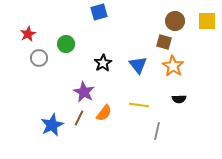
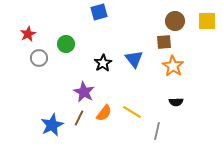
brown square: rotated 21 degrees counterclockwise
blue triangle: moved 4 px left, 6 px up
black semicircle: moved 3 px left, 3 px down
yellow line: moved 7 px left, 7 px down; rotated 24 degrees clockwise
